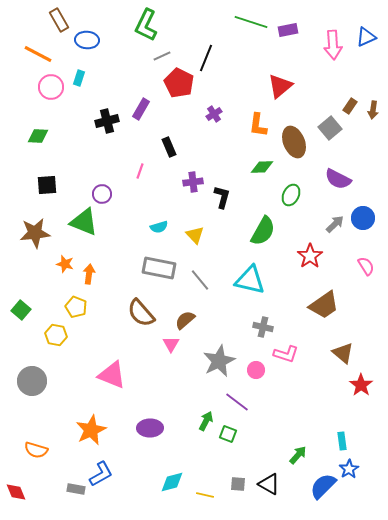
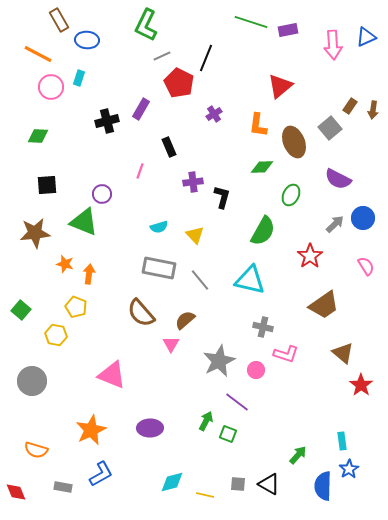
blue semicircle at (323, 486): rotated 44 degrees counterclockwise
gray rectangle at (76, 489): moved 13 px left, 2 px up
